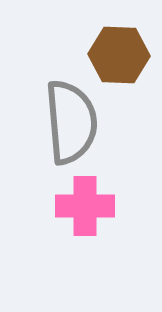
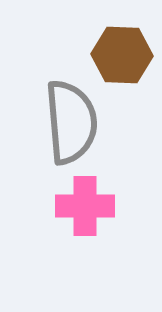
brown hexagon: moved 3 px right
